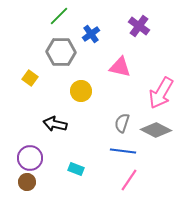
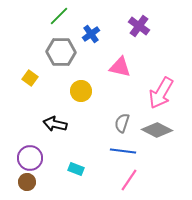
gray diamond: moved 1 px right
